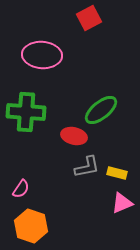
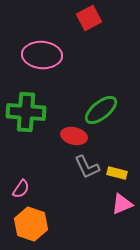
gray L-shape: rotated 76 degrees clockwise
pink triangle: moved 1 px down
orange hexagon: moved 2 px up
